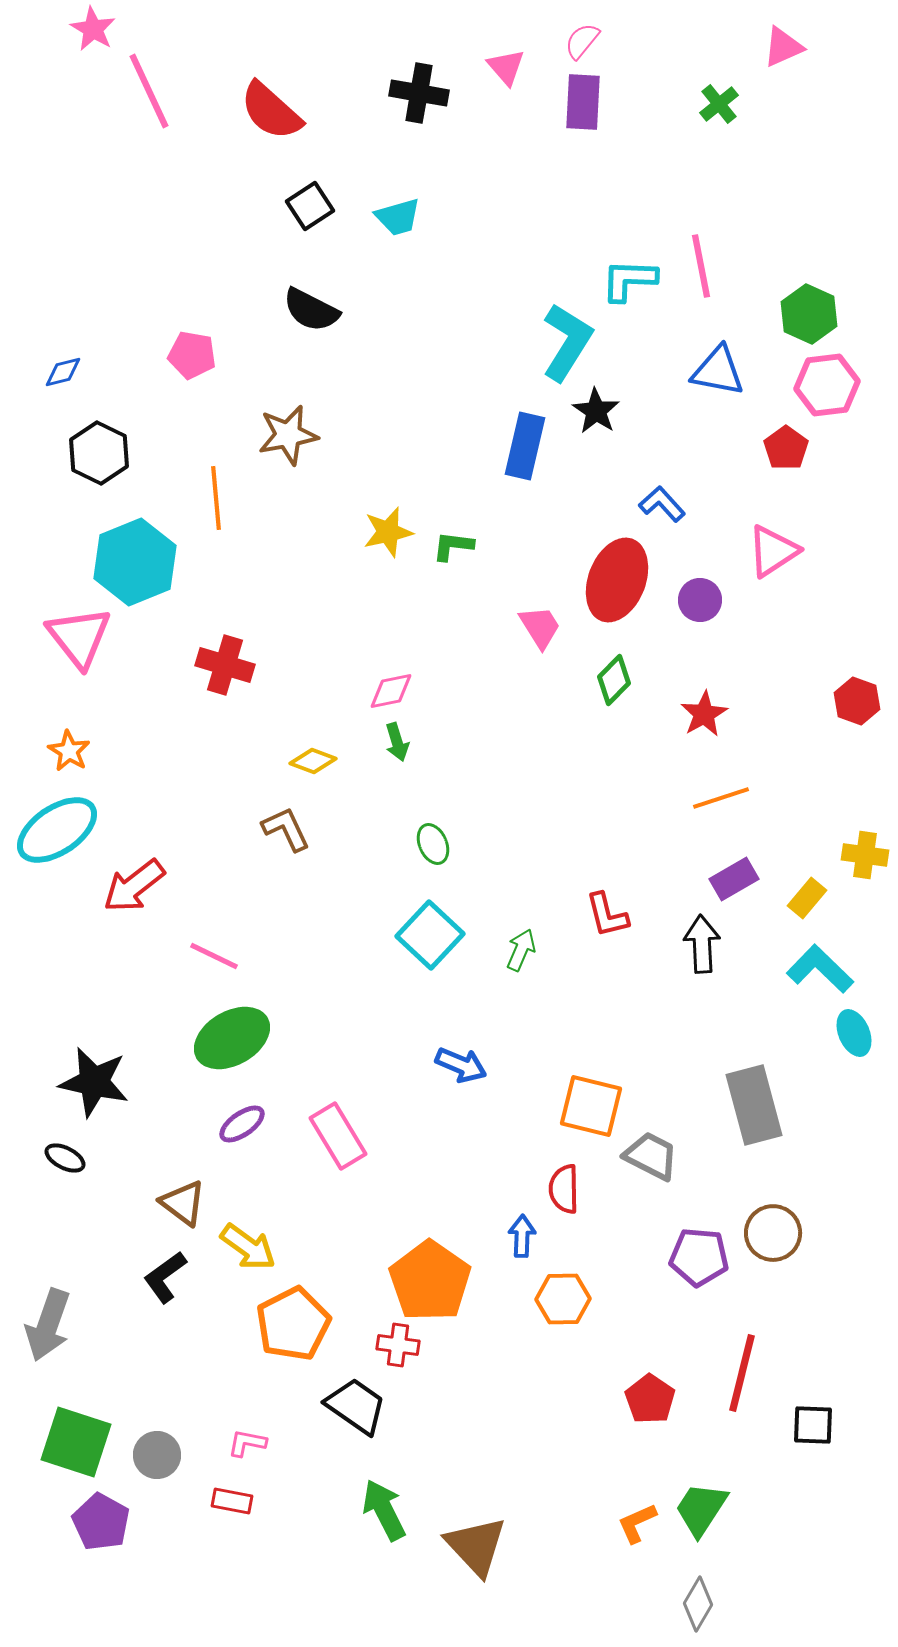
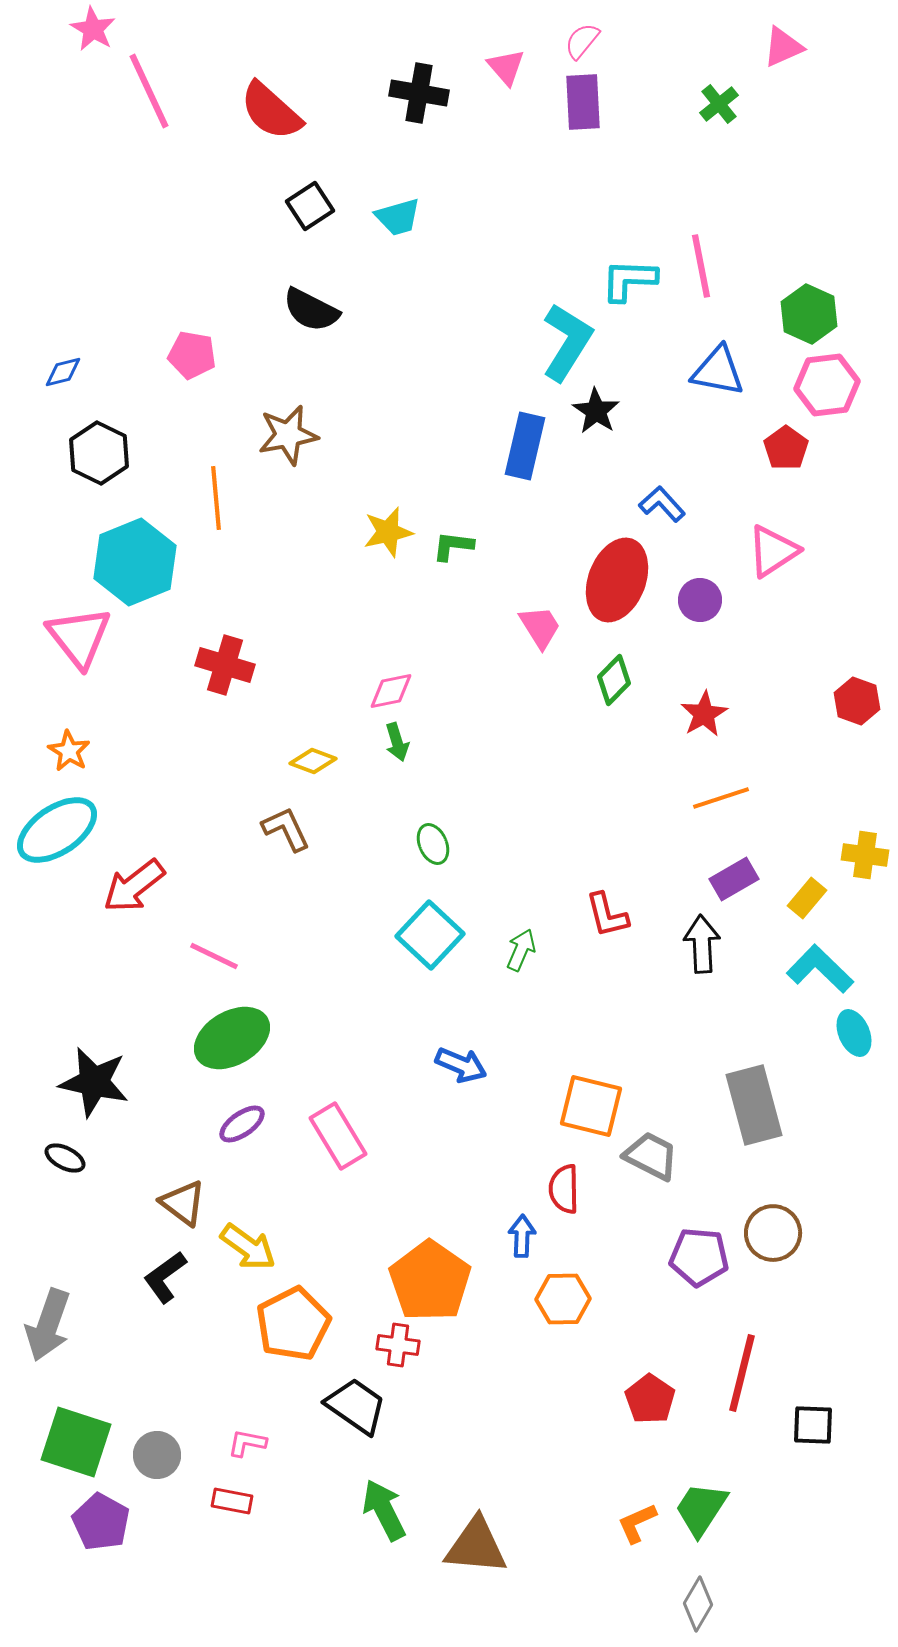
purple rectangle at (583, 102): rotated 6 degrees counterclockwise
brown triangle at (476, 1546): rotated 42 degrees counterclockwise
